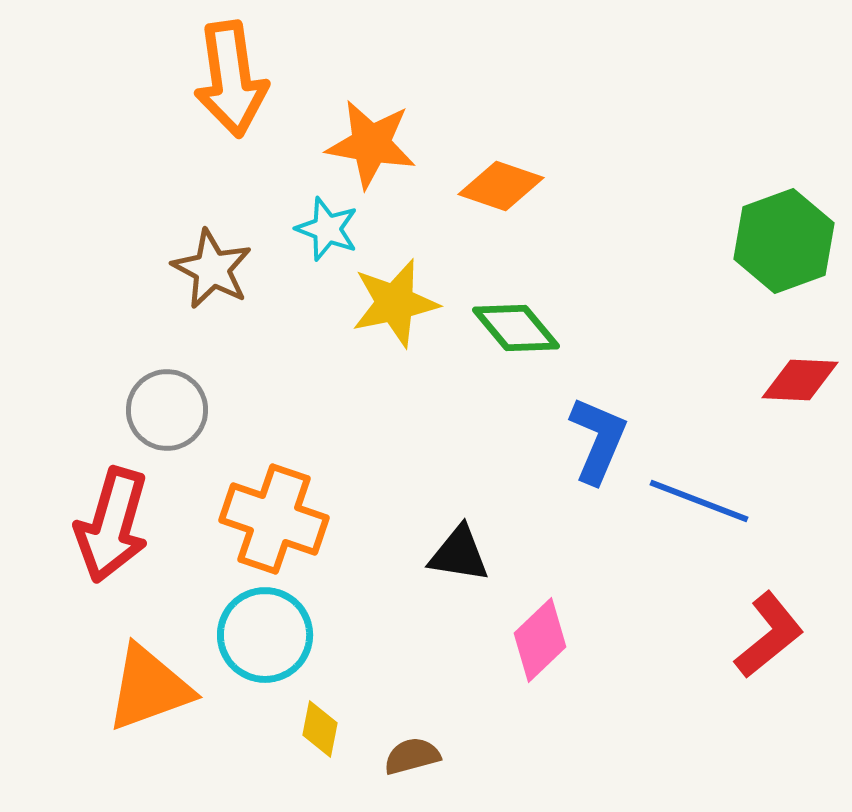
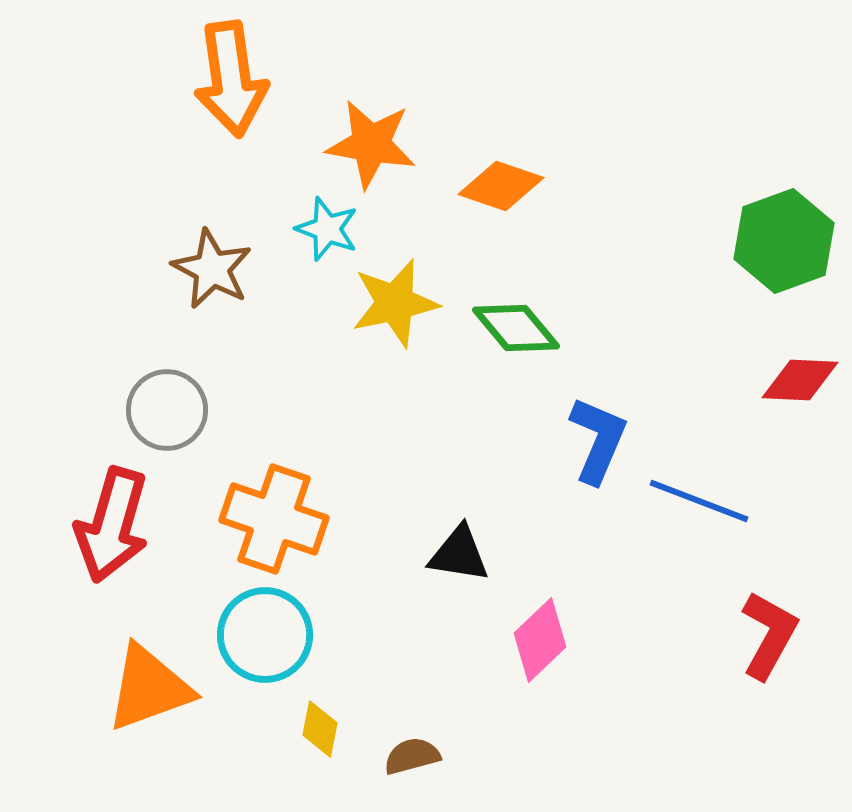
red L-shape: rotated 22 degrees counterclockwise
